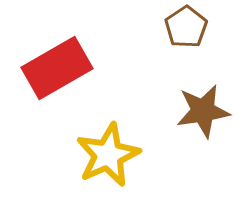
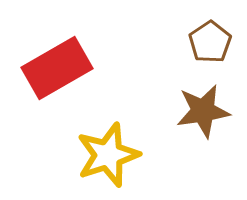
brown pentagon: moved 24 px right, 15 px down
yellow star: rotated 6 degrees clockwise
